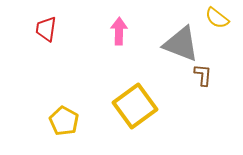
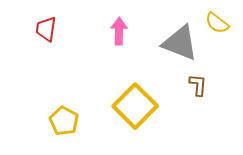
yellow semicircle: moved 5 px down
gray triangle: moved 1 px left, 1 px up
brown L-shape: moved 5 px left, 10 px down
yellow square: rotated 9 degrees counterclockwise
